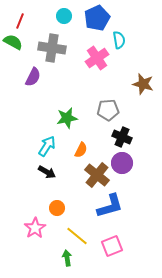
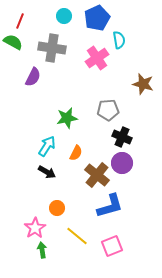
orange semicircle: moved 5 px left, 3 px down
green arrow: moved 25 px left, 8 px up
